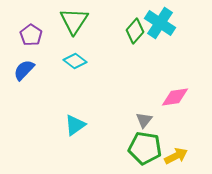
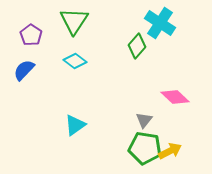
green diamond: moved 2 px right, 15 px down
pink diamond: rotated 52 degrees clockwise
yellow arrow: moved 6 px left, 5 px up
